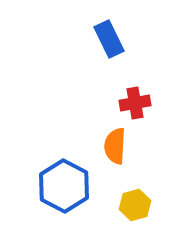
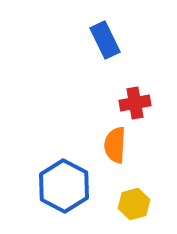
blue rectangle: moved 4 px left, 1 px down
orange semicircle: moved 1 px up
yellow hexagon: moved 1 px left, 1 px up
